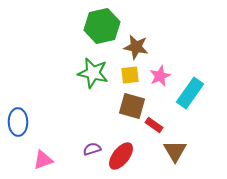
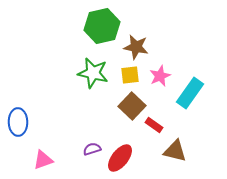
brown square: rotated 28 degrees clockwise
brown triangle: rotated 45 degrees counterclockwise
red ellipse: moved 1 px left, 2 px down
